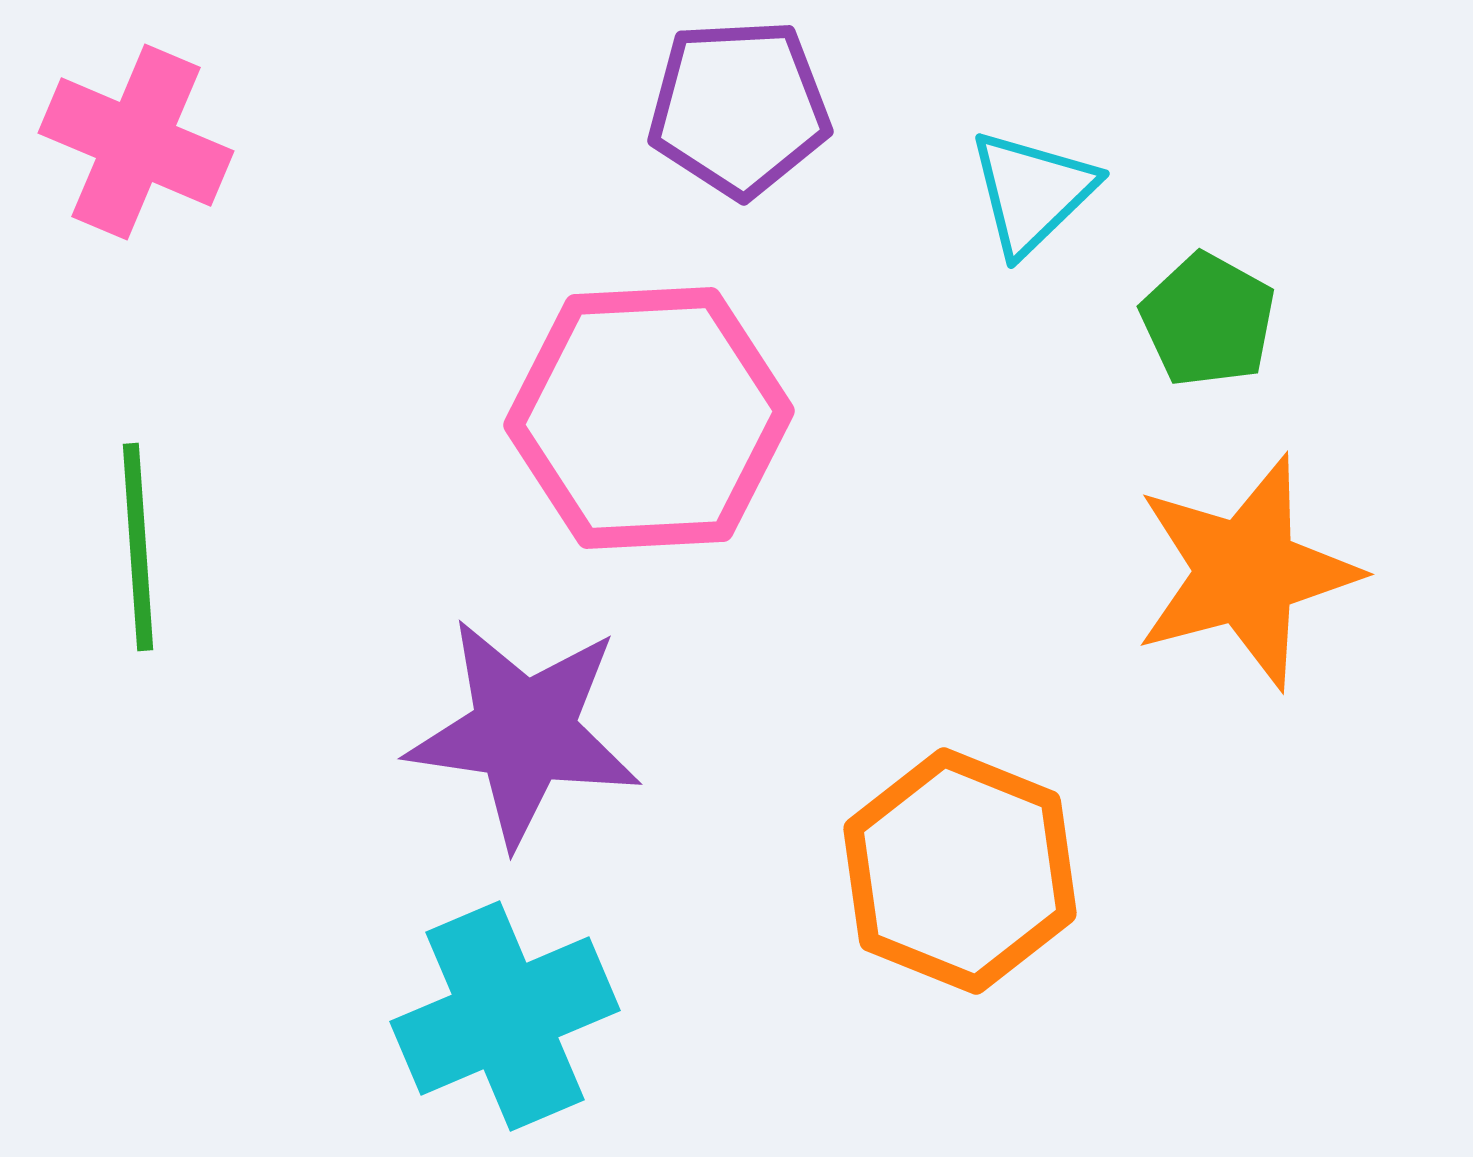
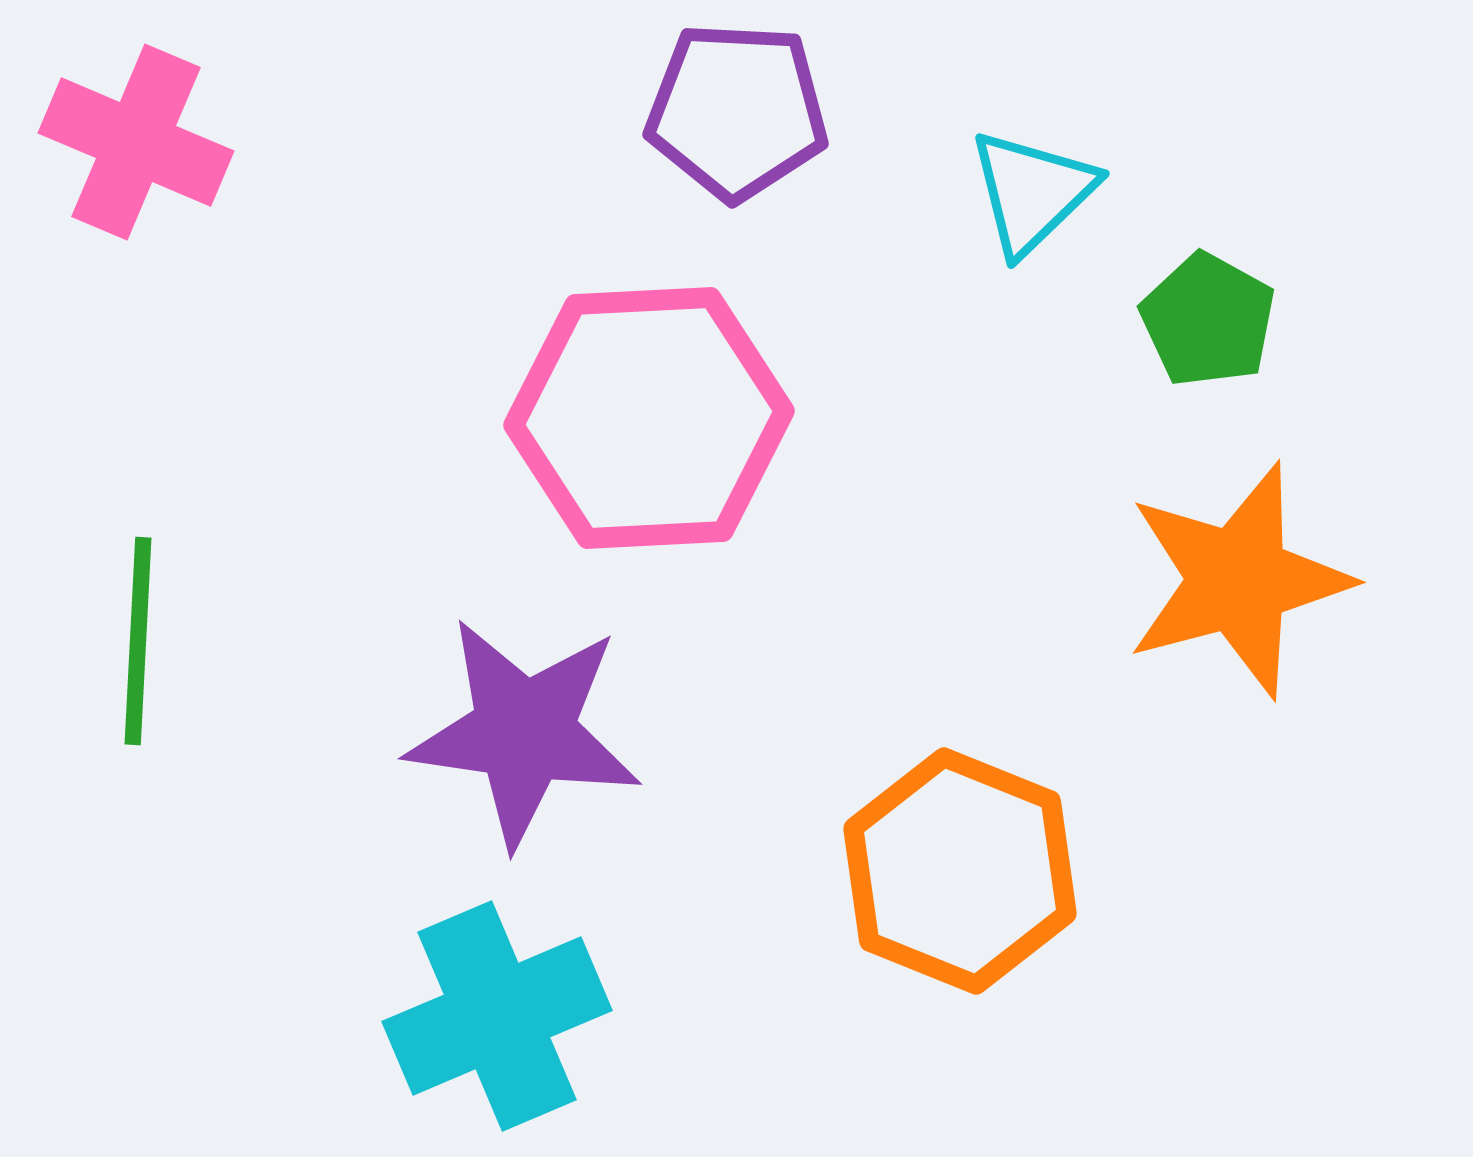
purple pentagon: moved 2 px left, 3 px down; rotated 6 degrees clockwise
green line: moved 94 px down; rotated 7 degrees clockwise
orange star: moved 8 px left, 8 px down
cyan cross: moved 8 px left
